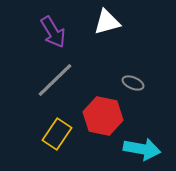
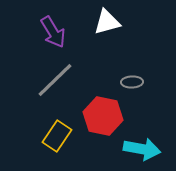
gray ellipse: moved 1 px left, 1 px up; rotated 25 degrees counterclockwise
yellow rectangle: moved 2 px down
